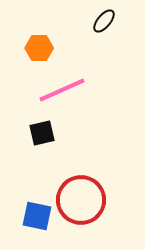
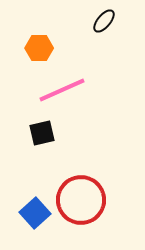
blue square: moved 2 px left, 3 px up; rotated 36 degrees clockwise
